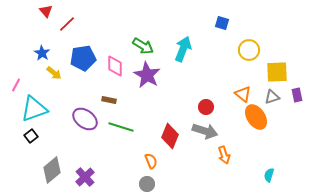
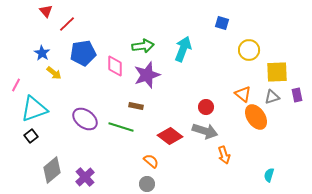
green arrow: rotated 40 degrees counterclockwise
blue pentagon: moved 5 px up
purple star: rotated 24 degrees clockwise
brown rectangle: moved 27 px right, 6 px down
red diamond: rotated 75 degrees counterclockwise
orange semicircle: rotated 28 degrees counterclockwise
